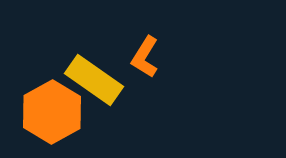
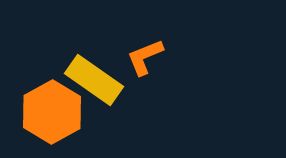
orange L-shape: rotated 36 degrees clockwise
